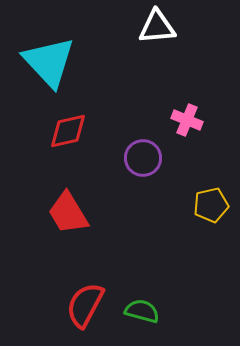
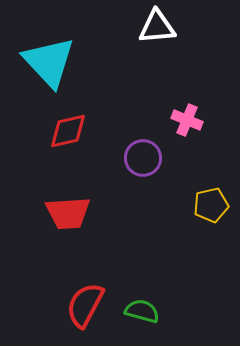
red trapezoid: rotated 63 degrees counterclockwise
